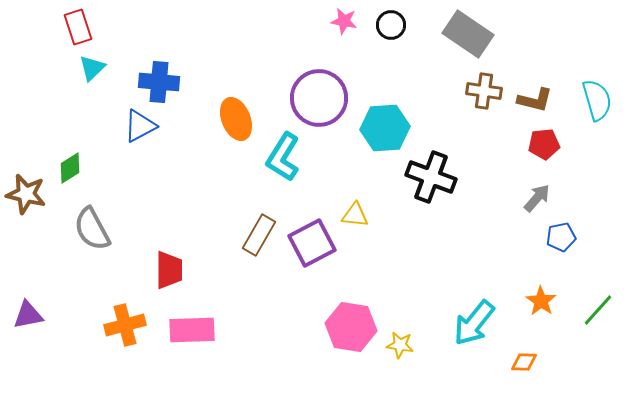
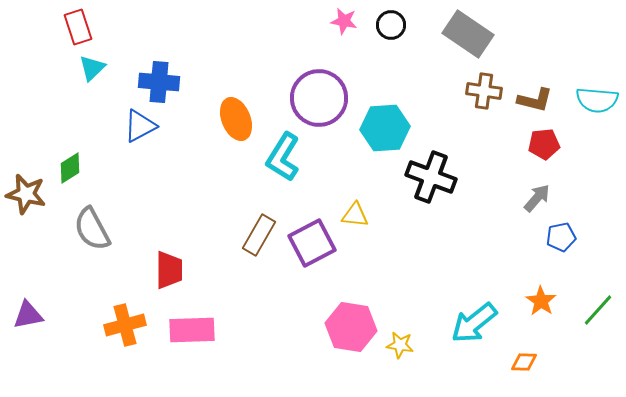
cyan semicircle: rotated 111 degrees clockwise
cyan arrow: rotated 12 degrees clockwise
